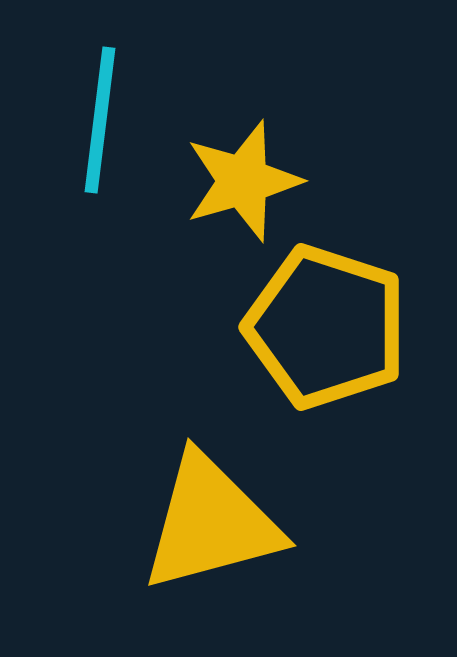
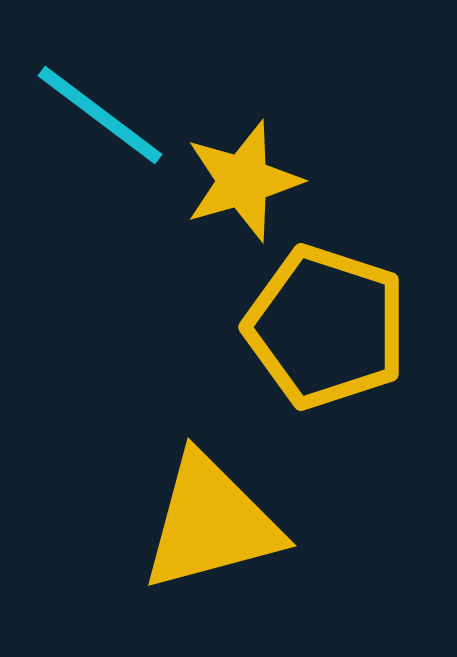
cyan line: moved 5 px up; rotated 60 degrees counterclockwise
